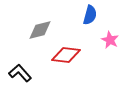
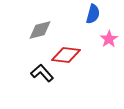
blue semicircle: moved 3 px right, 1 px up
pink star: moved 1 px left, 1 px up; rotated 12 degrees clockwise
black L-shape: moved 22 px right
